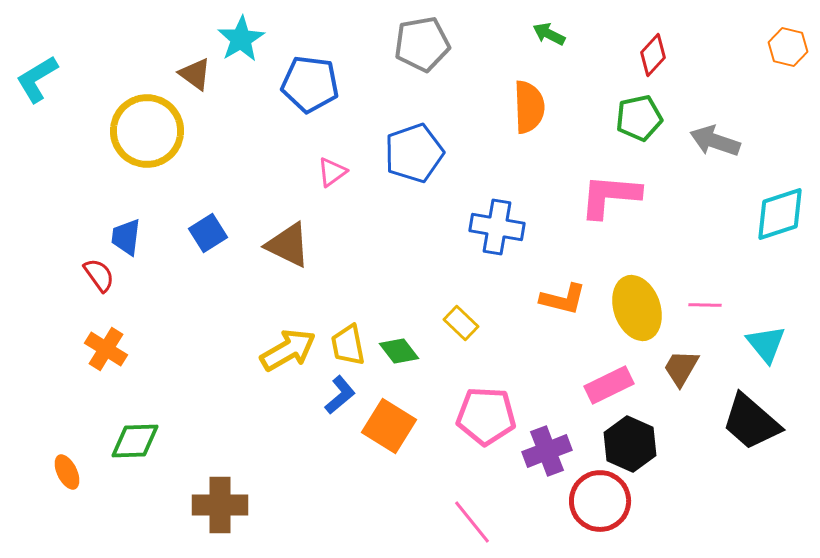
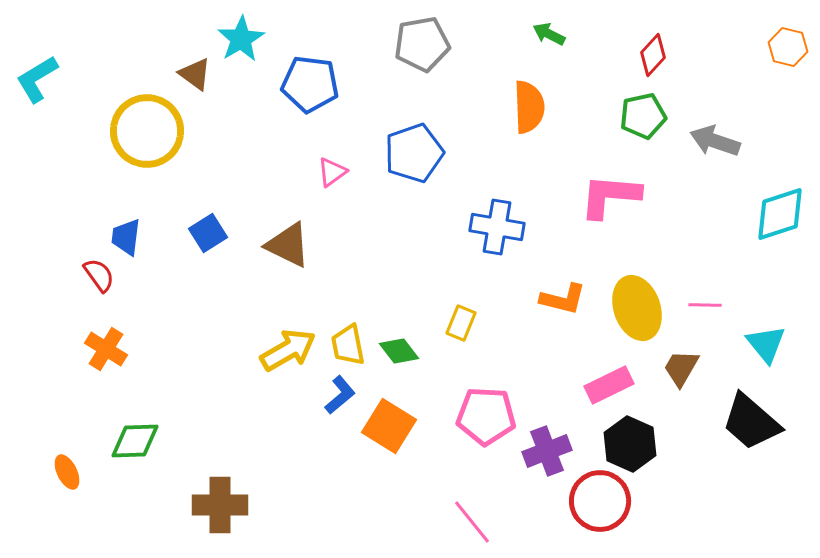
green pentagon at (639, 118): moved 4 px right, 2 px up
yellow rectangle at (461, 323): rotated 68 degrees clockwise
